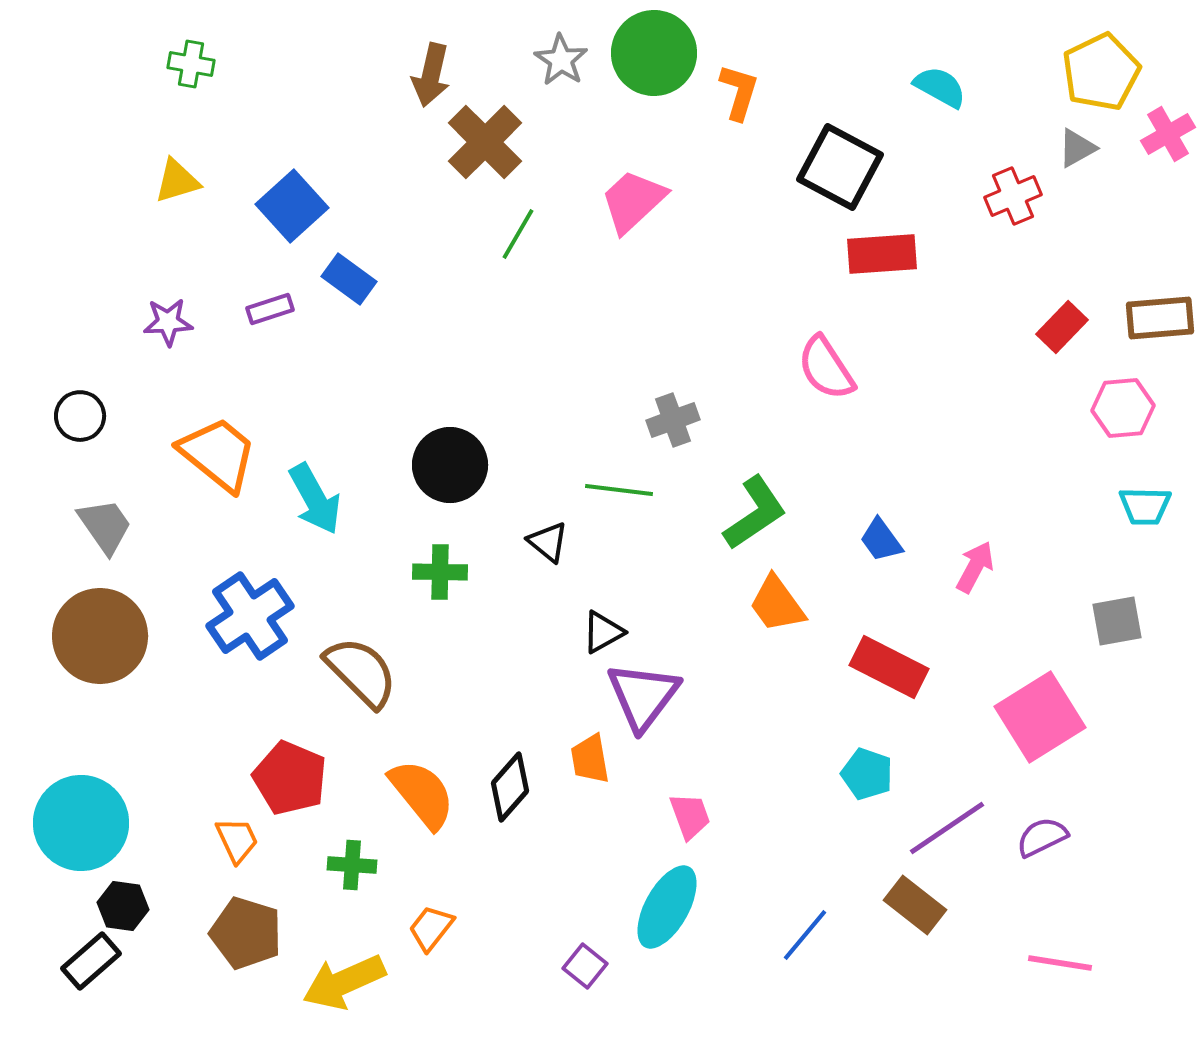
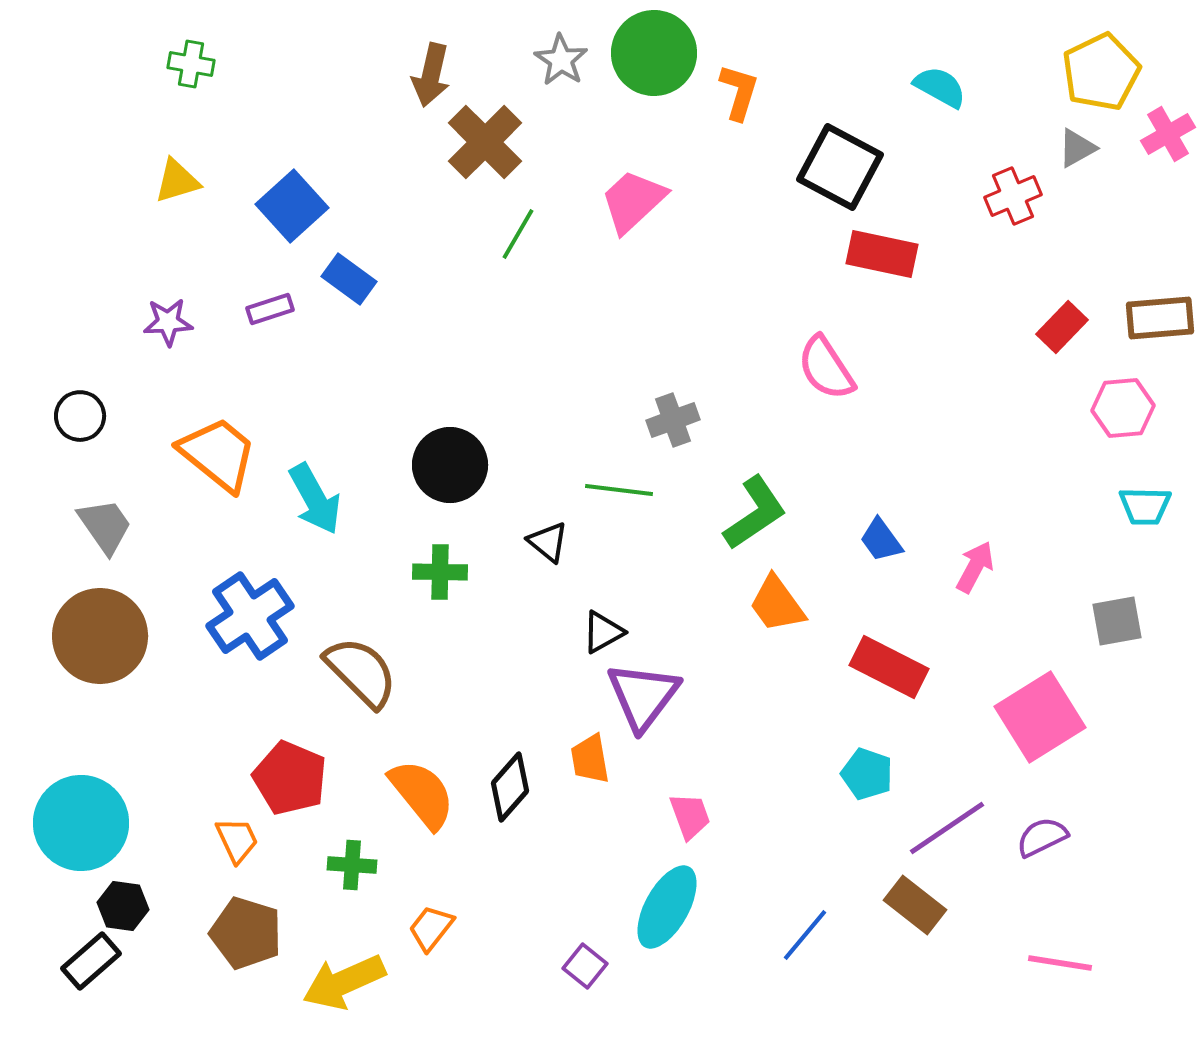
red rectangle at (882, 254): rotated 16 degrees clockwise
